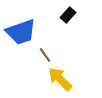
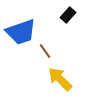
brown line: moved 4 px up
